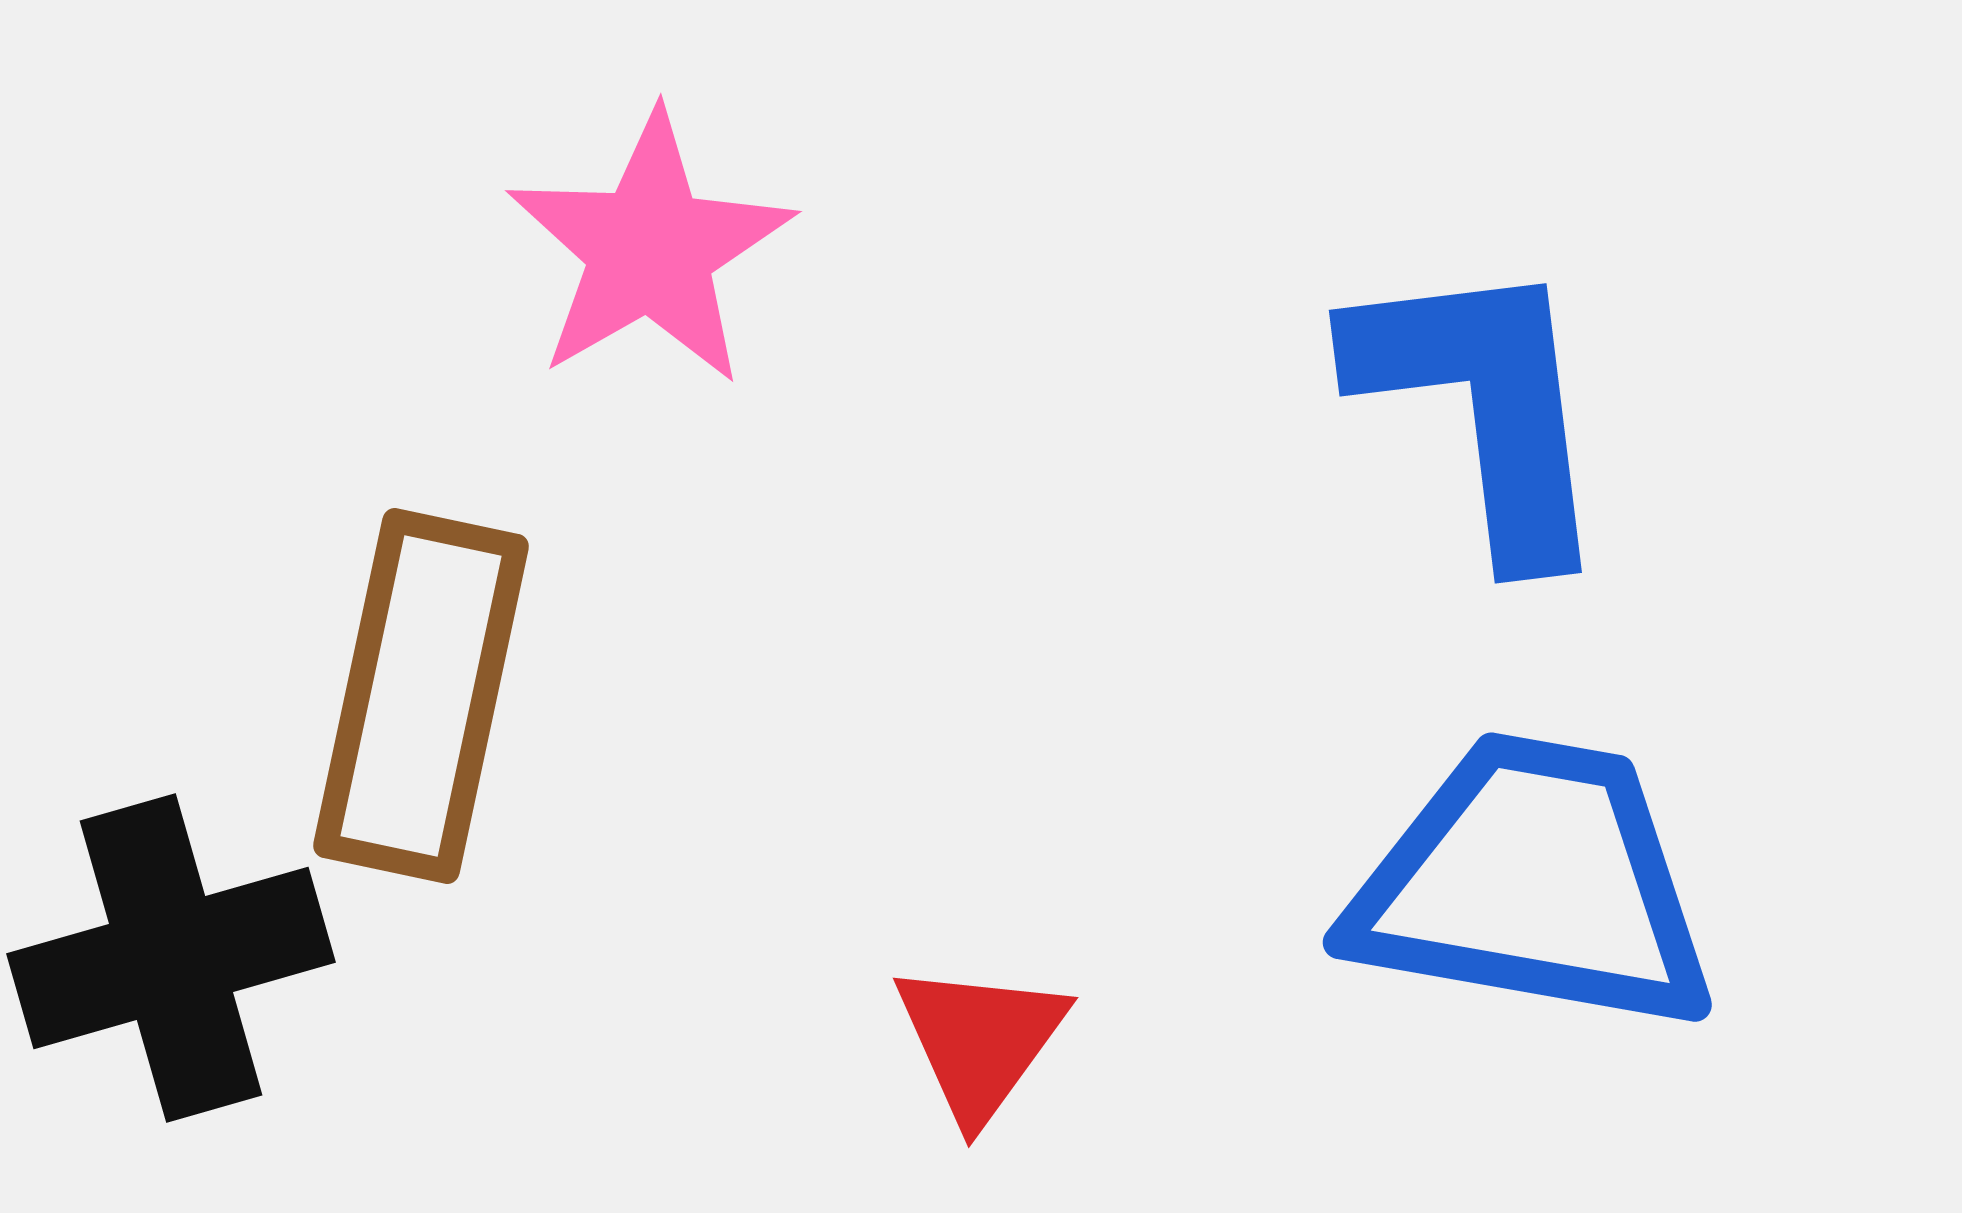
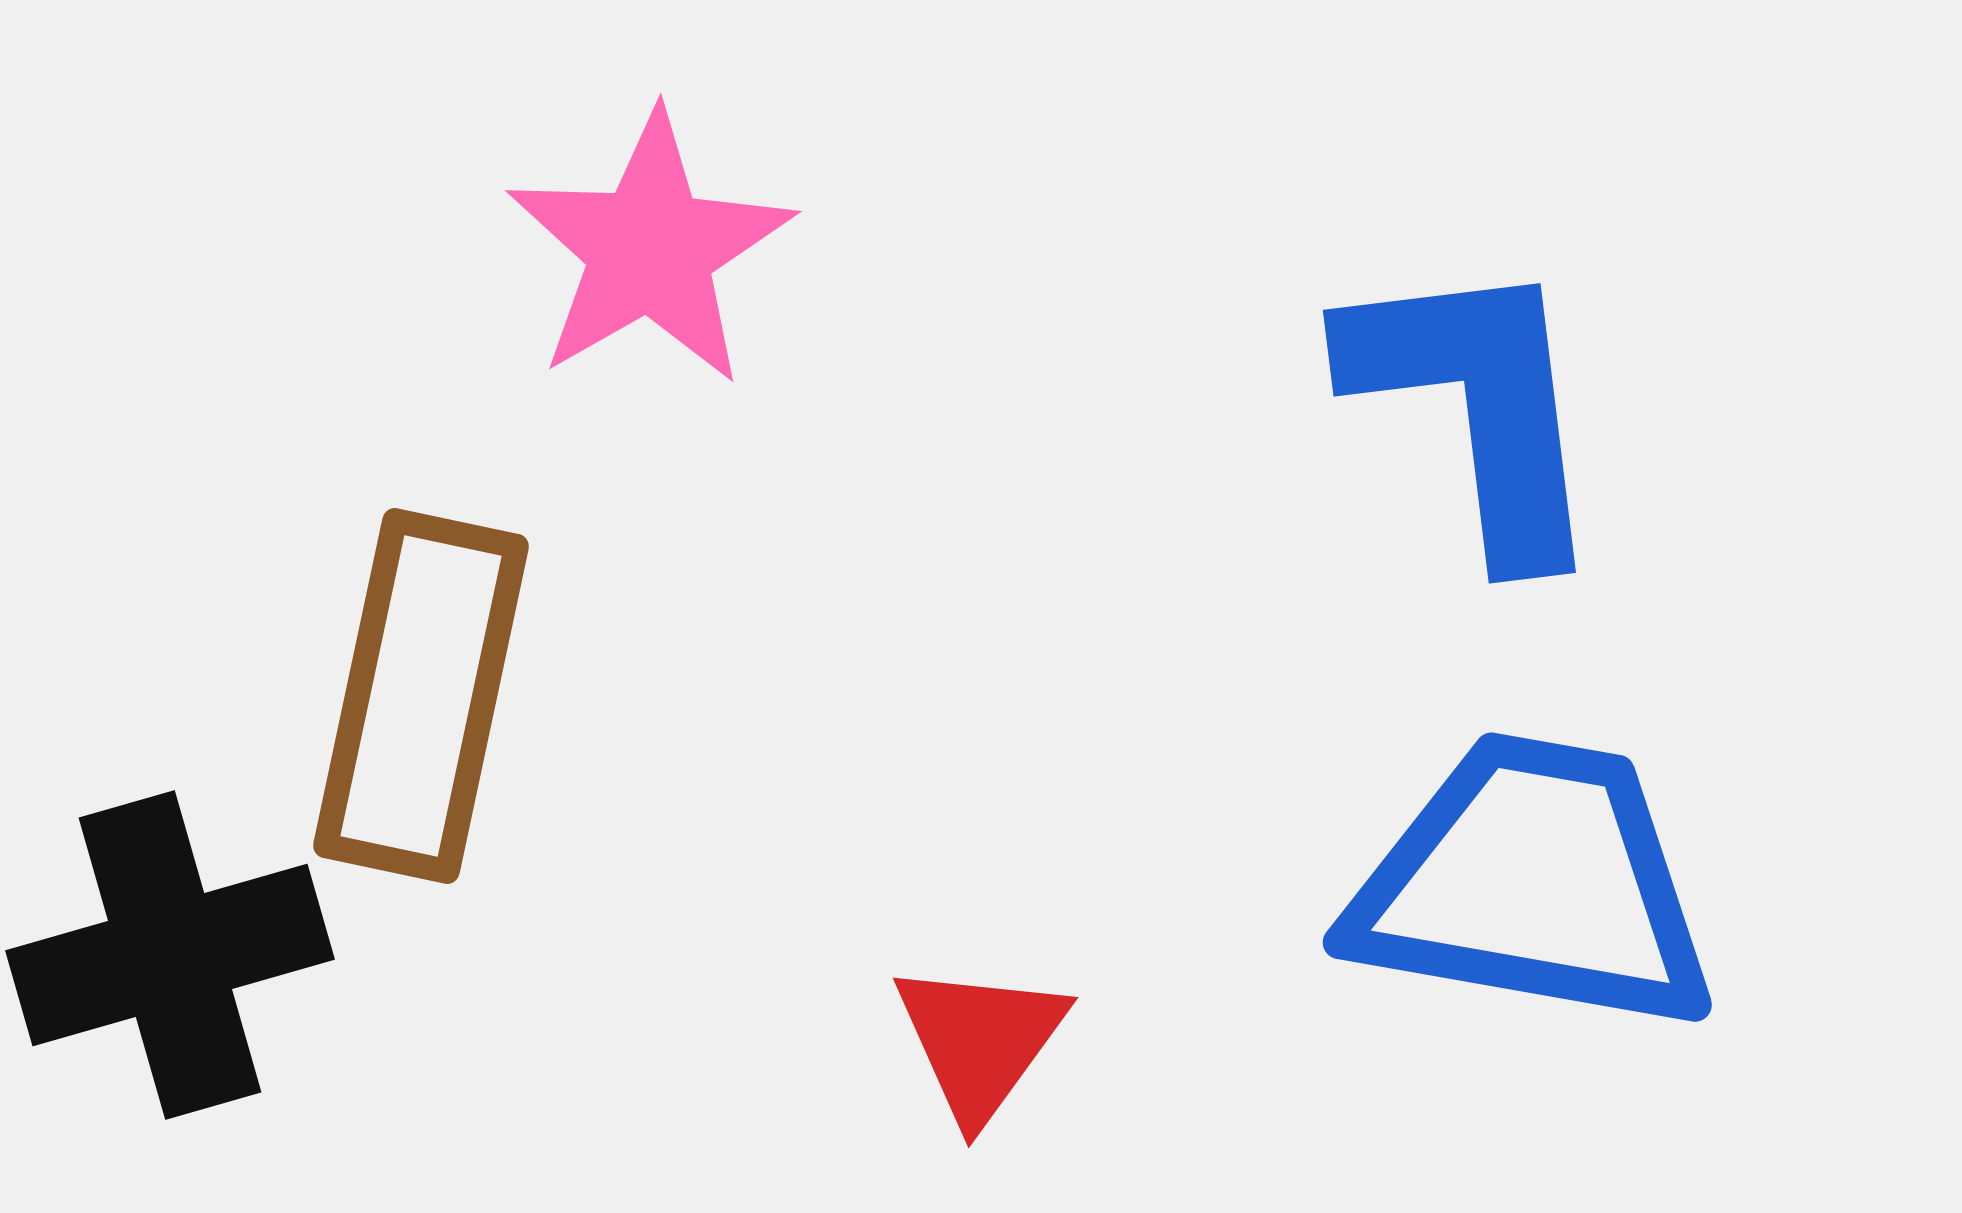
blue L-shape: moved 6 px left
black cross: moved 1 px left, 3 px up
